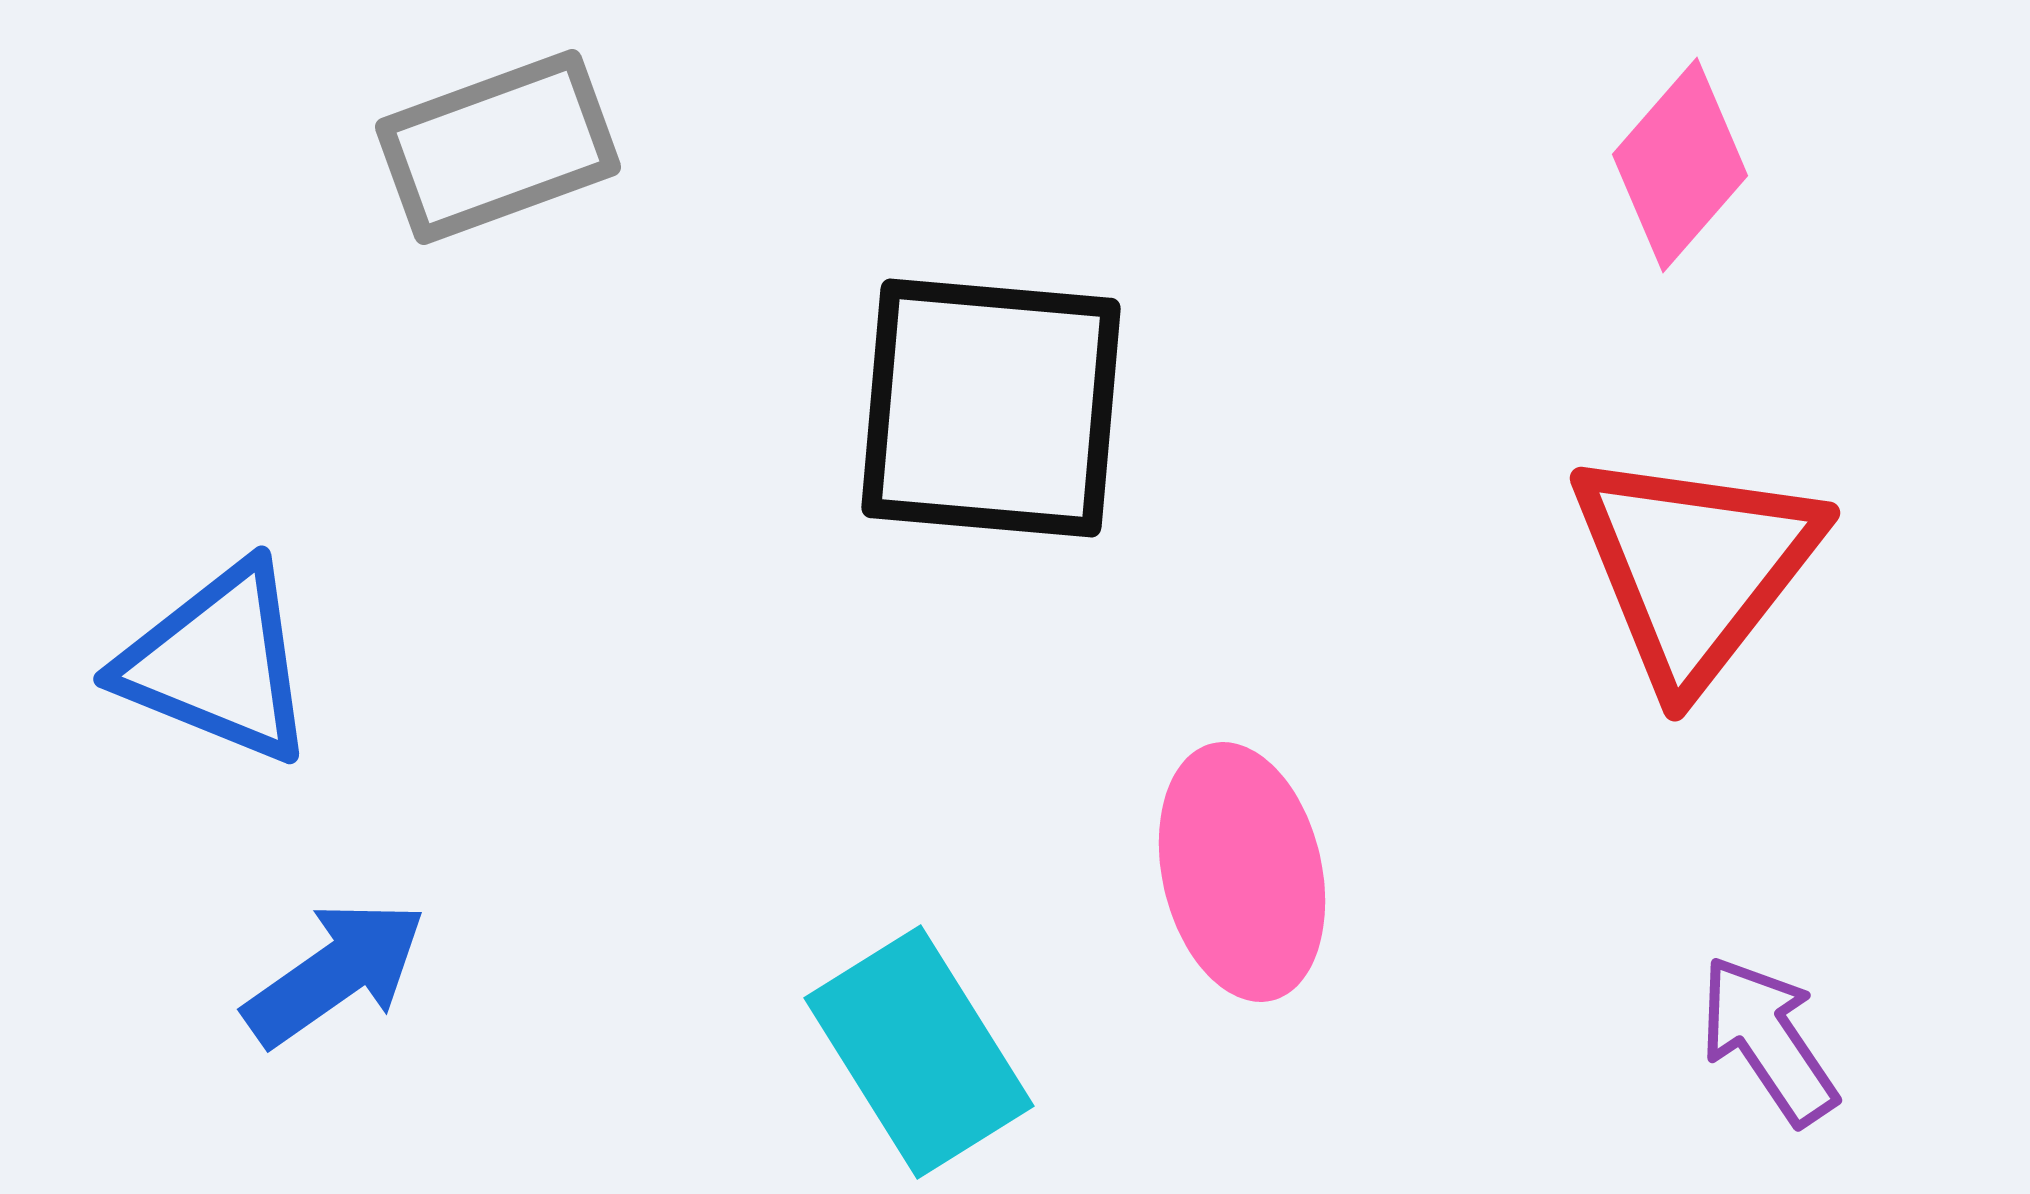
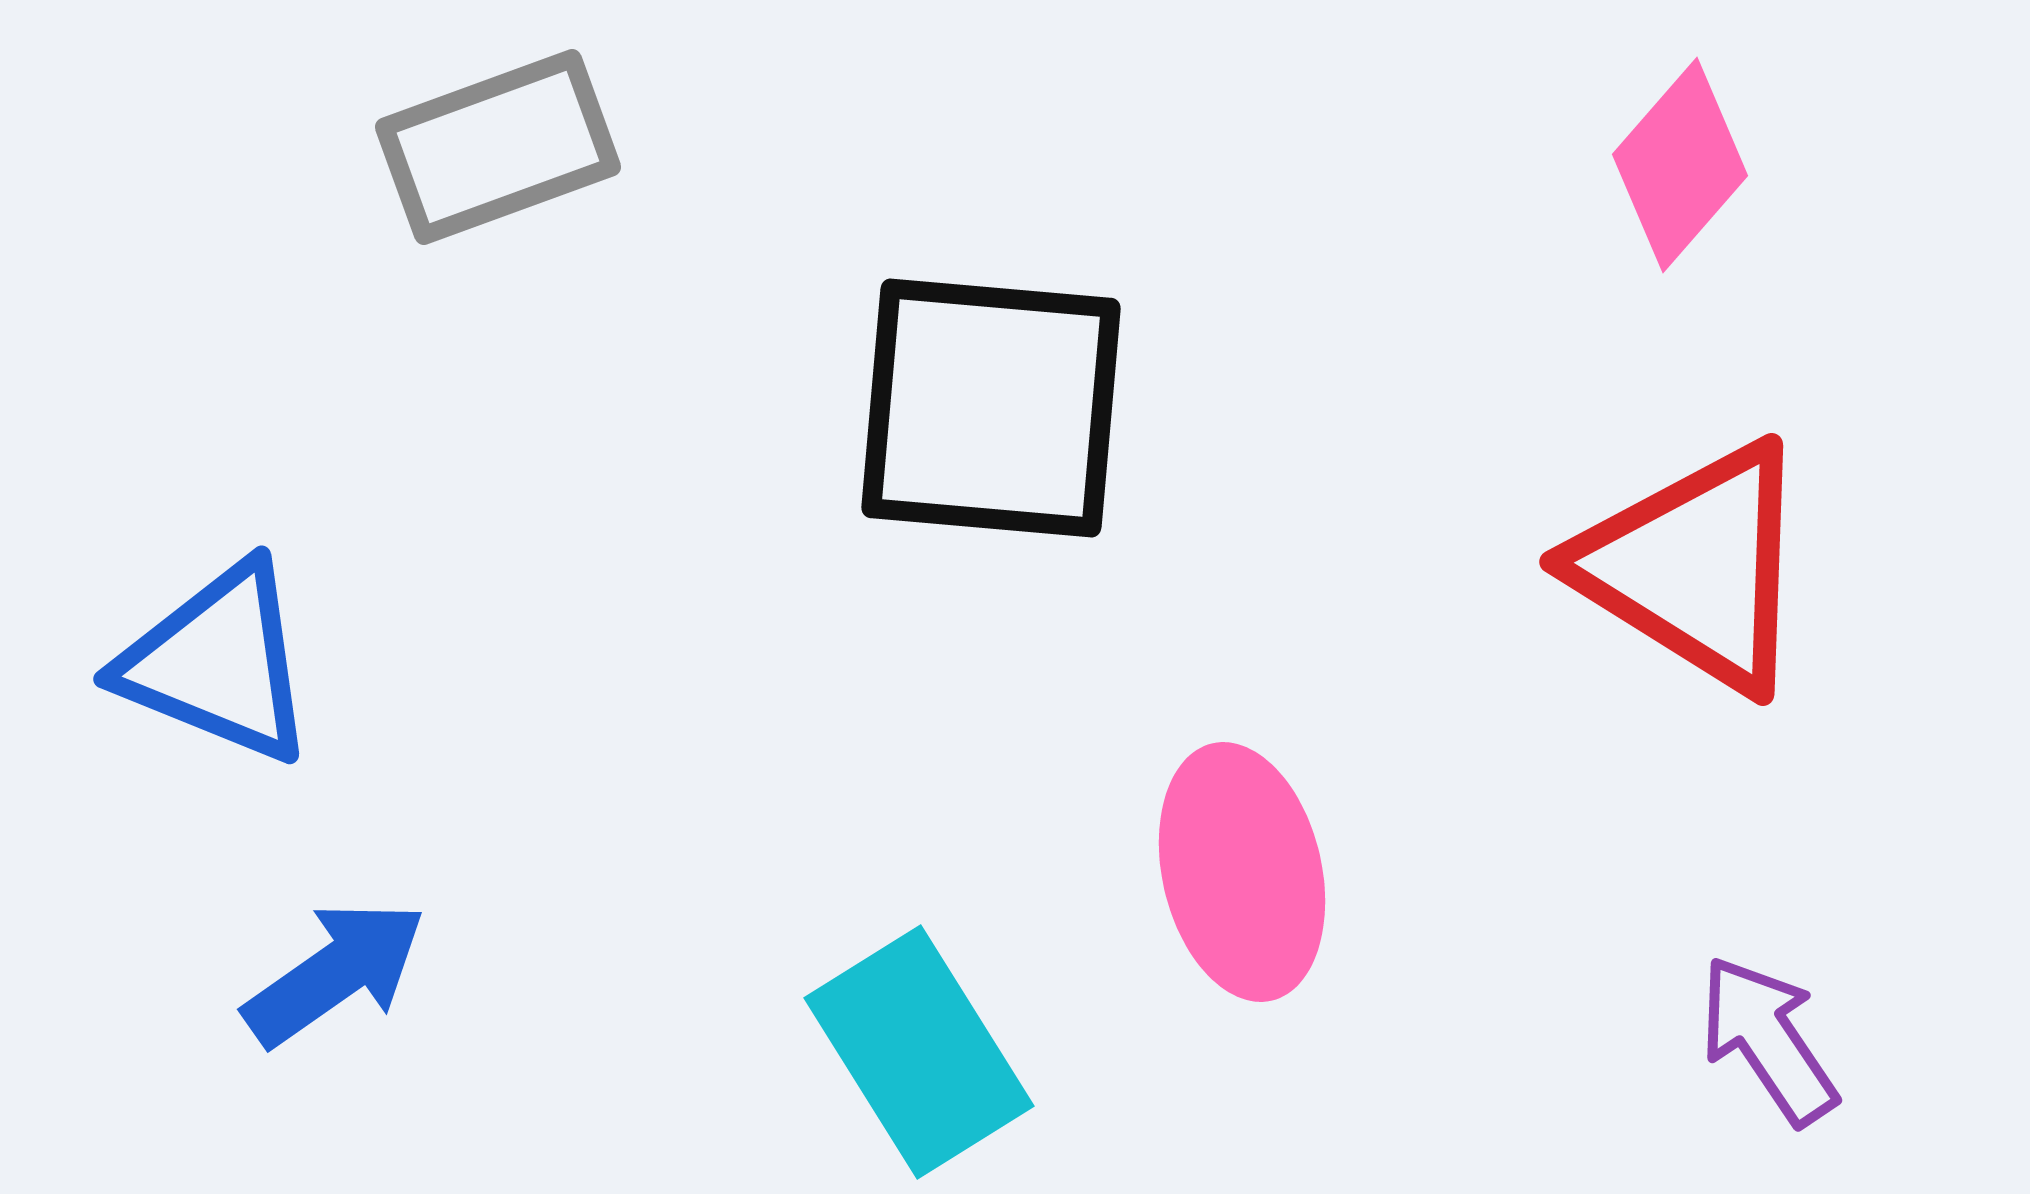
red triangle: rotated 36 degrees counterclockwise
